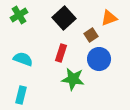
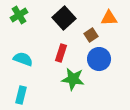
orange triangle: rotated 18 degrees clockwise
